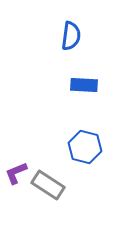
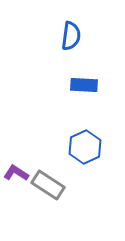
blue hexagon: rotated 20 degrees clockwise
purple L-shape: rotated 55 degrees clockwise
